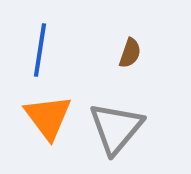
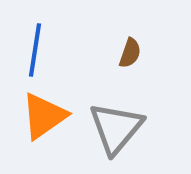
blue line: moved 5 px left
orange triangle: moved 4 px left, 1 px up; rotated 32 degrees clockwise
